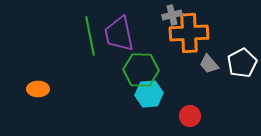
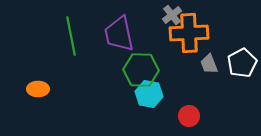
gray cross: rotated 24 degrees counterclockwise
green line: moved 19 px left
gray trapezoid: rotated 20 degrees clockwise
cyan hexagon: rotated 16 degrees clockwise
red circle: moved 1 px left
